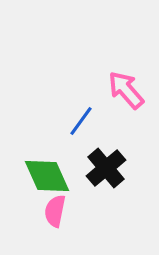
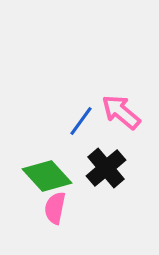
pink arrow: moved 5 px left, 22 px down; rotated 9 degrees counterclockwise
green diamond: rotated 18 degrees counterclockwise
pink semicircle: moved 3 px up
